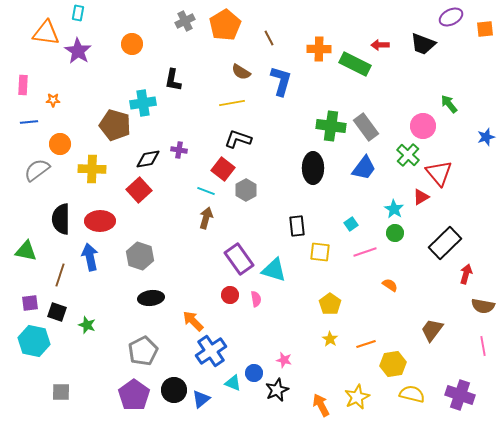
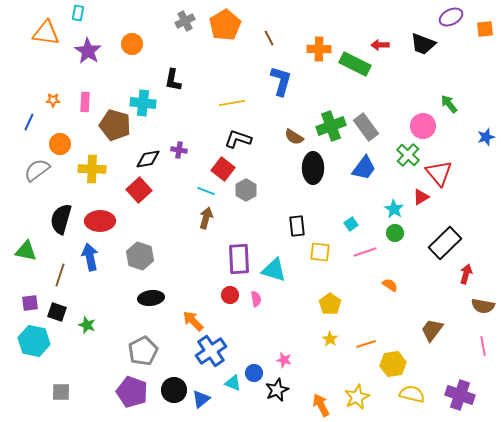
purple star at (78, 51): moved 10 px right
brown semicircle at (241, 72): moved 53 px right, 65 px down
pink rectangle at (23, 85): moved 62 px right, 17 px down
cyan cross at (143, 103): rotated 15 degrees clockwise
blue line at (29, 122): rotated 60 degrees counterclockwise
green cross at (331, 126): rotated 28 degrees counterclockwise
black semicircle at (61, 219): rotated 16 degrees clockwise
purple rectangle at (239, 259): rotated 32 degrees clockwise
purple pentagon at (134, 395): moved 2 px left, 3 px up; rotated 16 degrees counterclockwise
